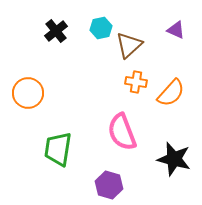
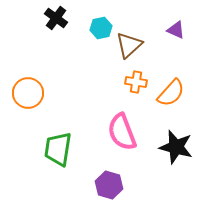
black cross: moved 13 px up; rotated 15 degrees counterclockwise
black star: moved 2 px right, 12 px up
